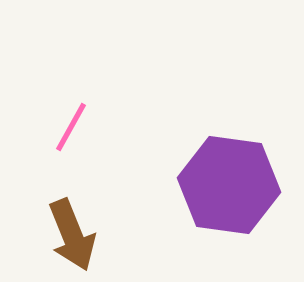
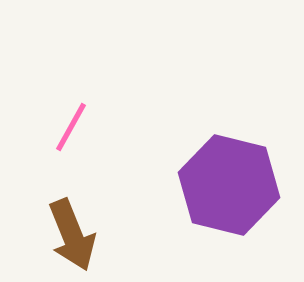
purple hexagon: rotated 6 degrees clockwise
